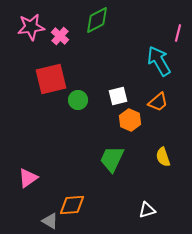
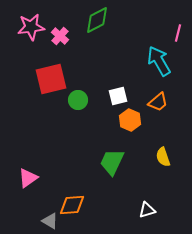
green trapezoid: moved 3 px down
